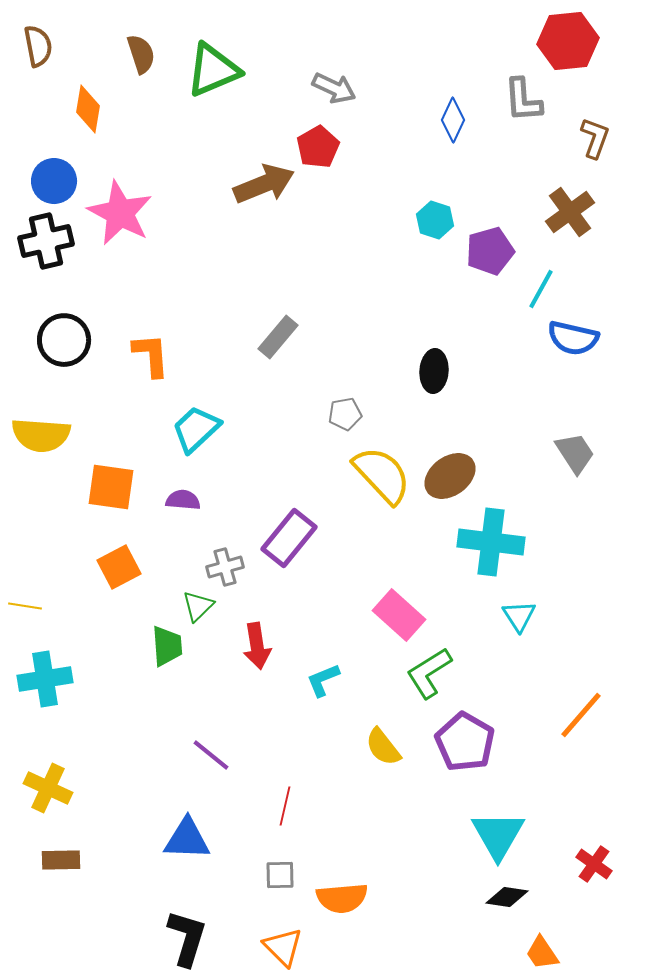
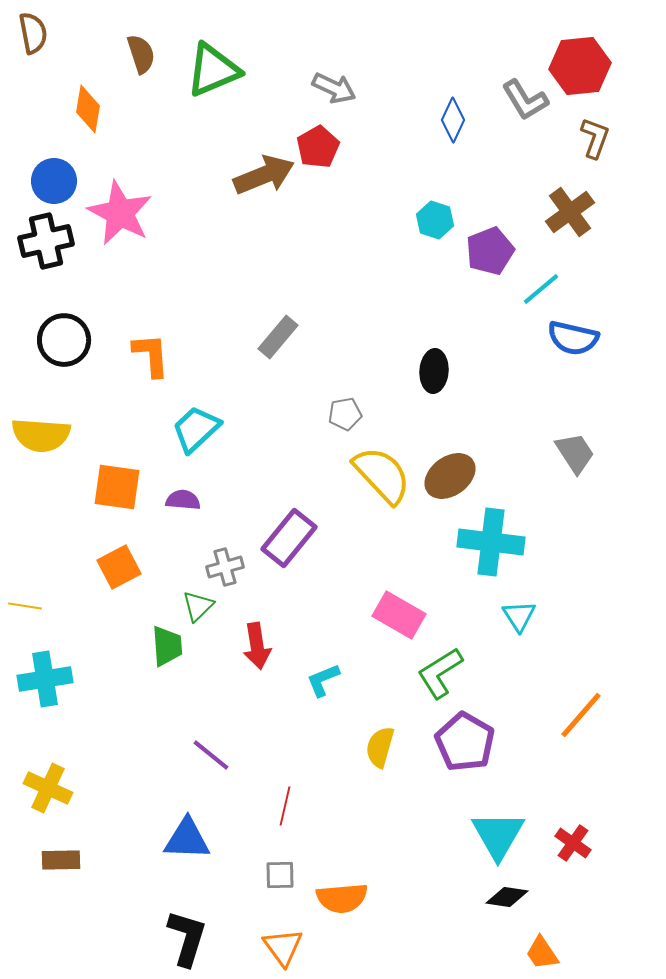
red hexagon at (568, 41): moved 12 px right, 25 px down
brown semicircle at (38, 46): moved 5 px left, 13 px up
gray L-shape at (523, 100): moved 2 px right; rotated 27 degrees counterclockwise
brown arrow at (264, 184): moved 9 px up
purple pentagon at (490, 251): rotated 6 degrees counterclockwise
cyan line at (541, 289): rotated 21 degrees clockwise
orange square at (111, 487): moved 6 px right
pink rectangle at (399, 615): rotated 12 degrees counterclockwise
green L-shape at (429, 673): moved 11 px right
yellow semicircle at (383, 747): moved 3 px left; rotated 54 degrees clockwise
red cross at (594, 864): moved 21 px left, 21 px up
orange triangle at (283, 947): rotated 9 degrees clockwise
